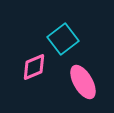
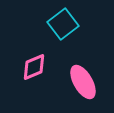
cyan square: moved 15 px up
